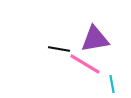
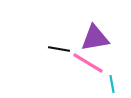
purple triangle: moved 1 px up
pink line: moved 3 px right, 1 px up
